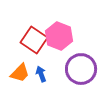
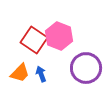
purple circle: moved 5 px right, 1 px up
